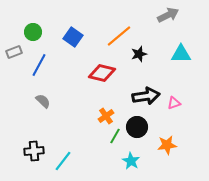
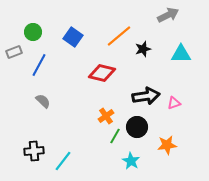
black star: moved 4 px right, 5 px up
